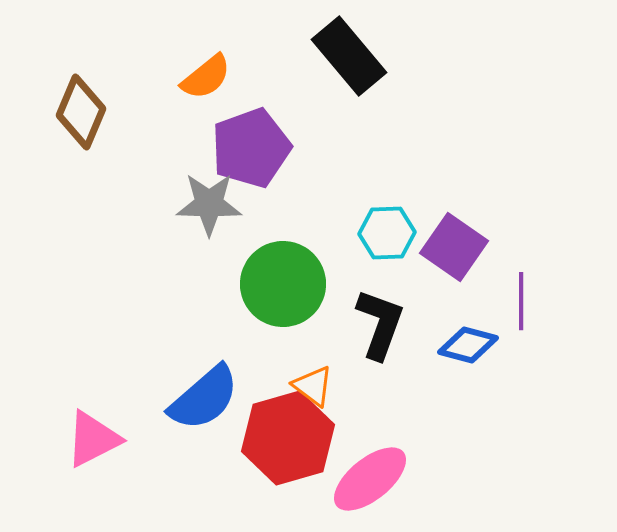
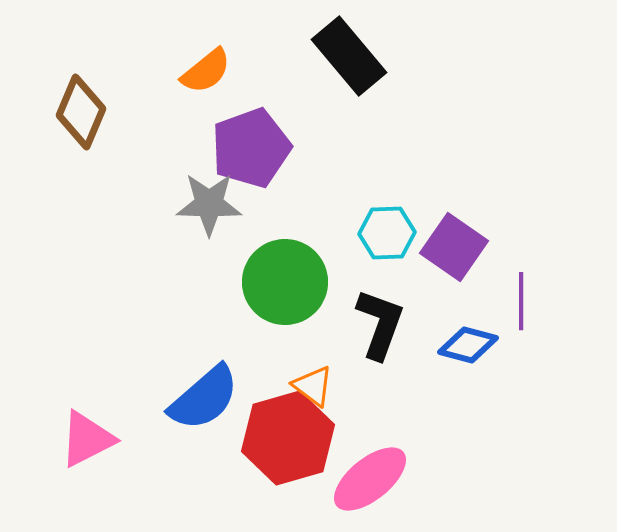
orange semicircle: moved 6 px up
green circle: moved 2 px right, 2 px up
pink triangle: moved 6 px left
